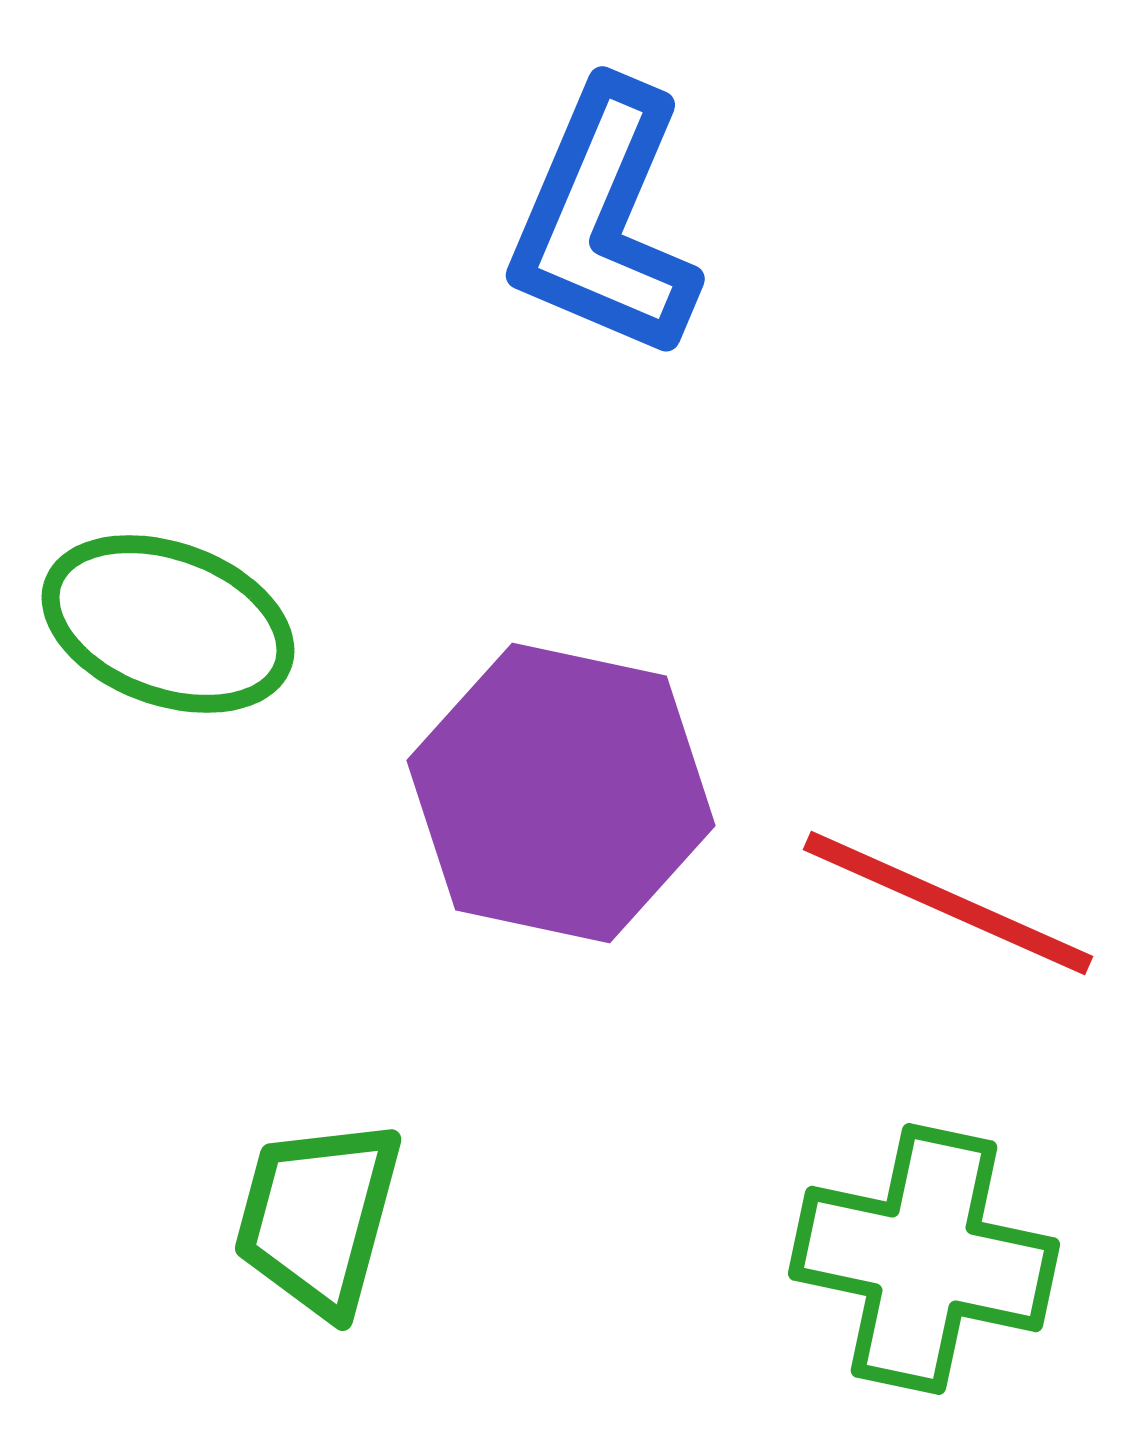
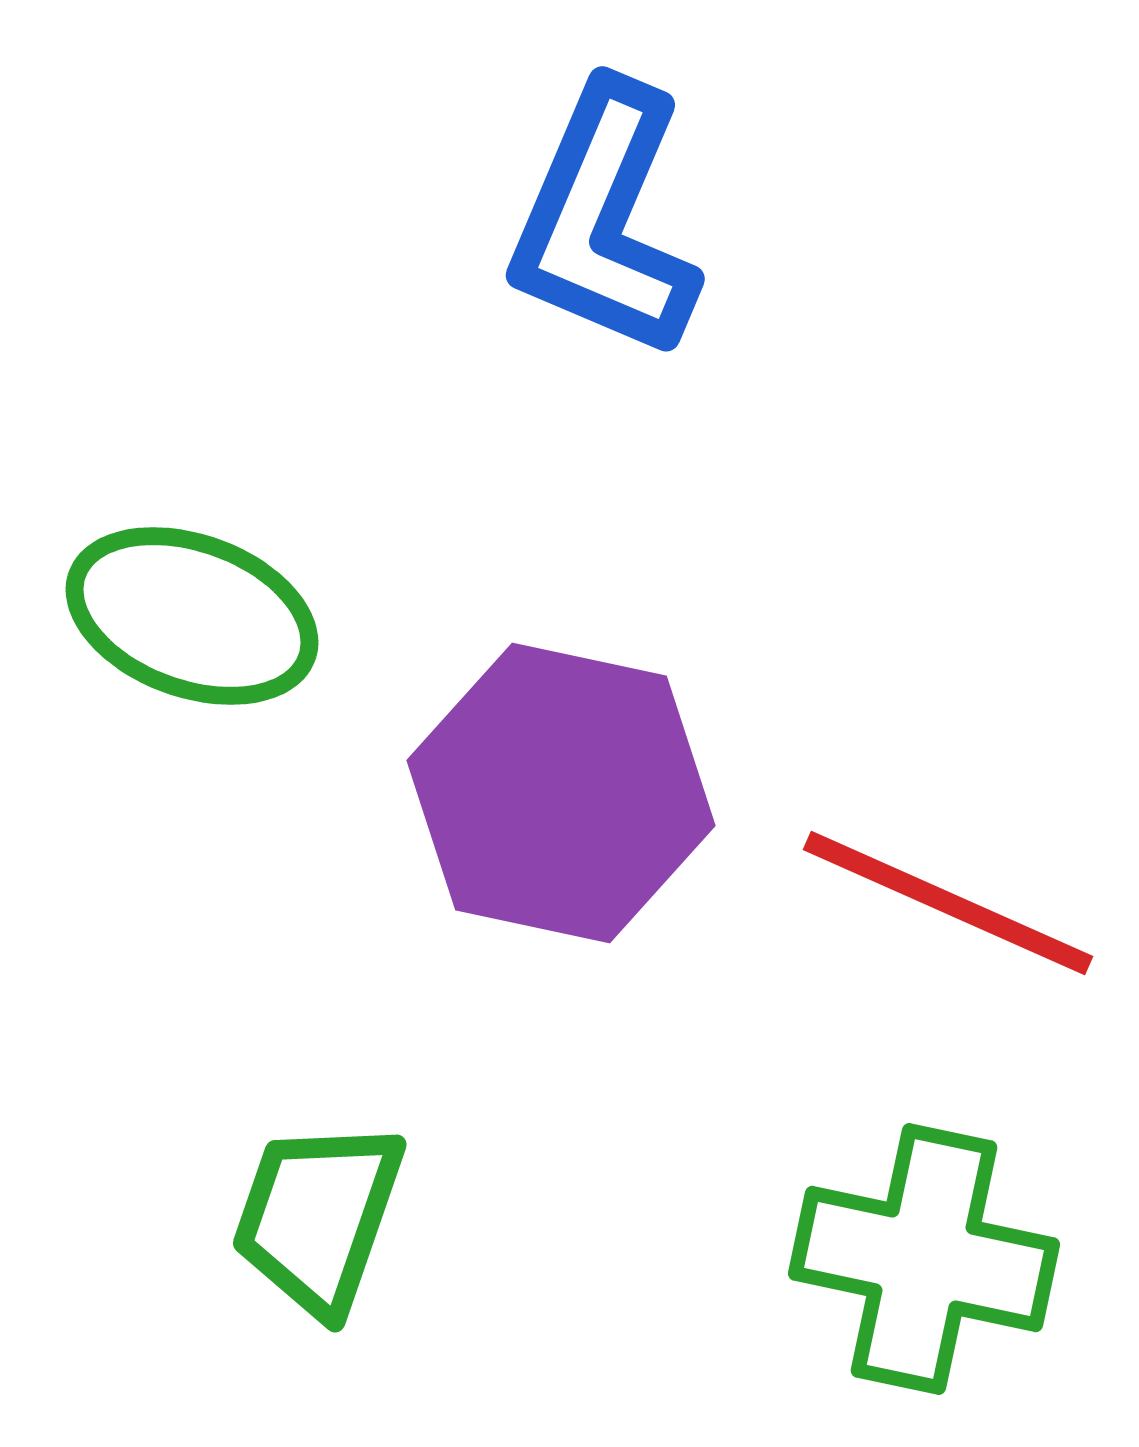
green ellipse: moved 24 px right, 8 px up
green trapezoid: rotated 4 degrees clockwise
